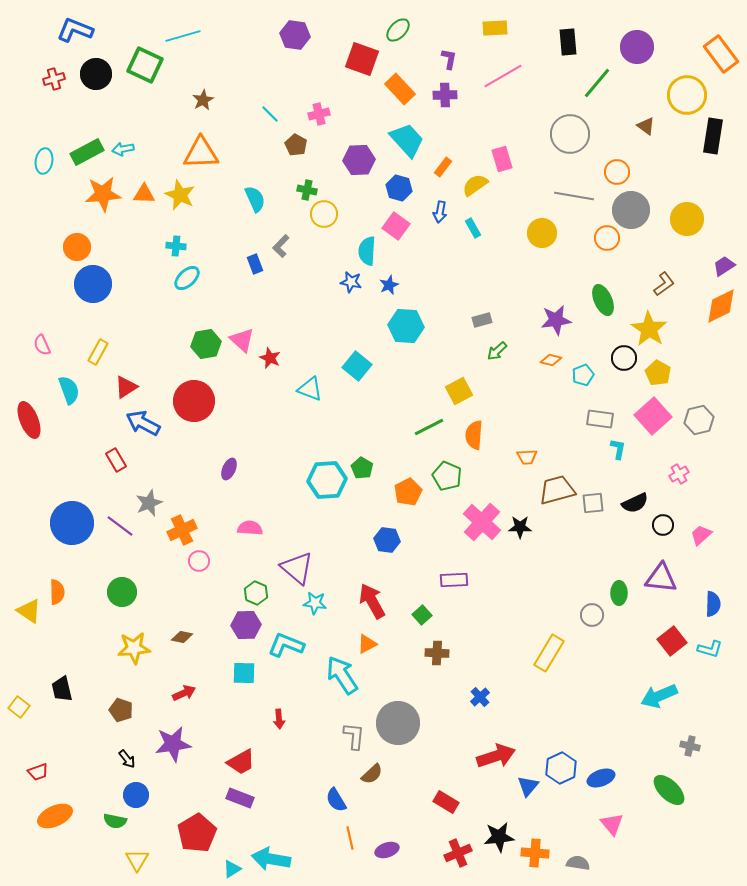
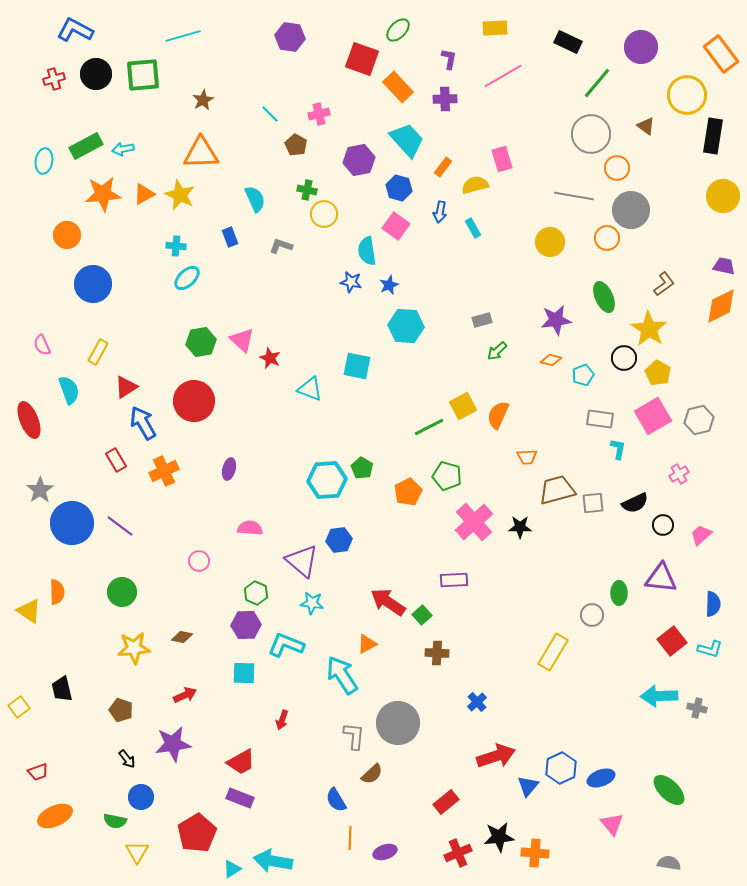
blue L-shape at (75, 30): rotated 6 degrees clockwise
purple hexagon at (295, 35): moved 5 px left, 2 px down
black rectangle at (568, 42): rotated 60 degrees counterclockwise
purple circle at (637, 47): moved 4 px right
green square at (145, 65): moved 2 px left, 10 px down; rotated 30 degrees counterclockwise
orange rectangle at (400, 89): moved 2 px left, 2 px up
purple cross at (445, 95): moved 4 px down
gray circle at (570, 134): moved 21 px right
green rectangle at (87, 152): moved 1 px left, 6 px up
purple hexagon at (359, 160): rotated 8 degrees counterclockwise
orange circle at (617, 172): moved 4 px up
yellow semicircle at (475, 185): rotated 20 degrees clockwise
orange triangle at (144, 194): rotated 30 degrees counterclockwise
yellow circle at (687, 219): moved 36 px right, 23 px up
yellow circle at (542, 233): moved 8 px right, 9 px down
gray L-shape at (281, 246): rotated 65 degrees clockwise
orange circle at (77, 247): moved 10 px left, 12 px up
cyan semicircle at (367, 251): rotated 12 degrees counterclockwise
blue rectangle at (255, 264): moved 25 px left, 27 px up
purple trapezoid at (724, 266): rotated 45 degrees clockwise
green ellipse at (603, 300): moved 1 px right, 3 px up
green hexagon at (206, 344): moved 5 px left, 2 px up
cyan square at (357, 366): rotated 28 degrees counterclockwise
yellow square at (459, 391): moved 4 px right, 15 px down
pink square at (653, 416): rotated 12 degrees clockwise
blue arrow at (143, 423): rotated 32 degrees clockwise
orange semicircle at (474, 435): moved 24 px right, 20 px up; rotated 20 degrees clockwise
purple ellipse at (229, 469): rotated 10 degrees counterclockwise
green pentagon at (447, 476): rotated 8 degrees counterclockwise
gray star at (149, 503): moved 109 px left, 13 px up; rotated 12 degrees counterclockwise
pink cross at (482, 522): moved 8 px left; rotated 6 degrees clockwise
orange cross at (182, 530): moved 18 px left, 59 px up
blue hexagon at (387, 540): moved 48 px left; rotated 15 degrees counterclockwise
purple triangle at (297, 568): moved 5 px right, 7 px up
red arrow at (372, 601): moved 16 px right, 1 px down; rotated 27 degrees counterclockwise
cyan star at (315, 603): moved 3 px left
yellow rectangle at (549, 653): moved 4 px right, 1 px up
red arrow at (184, 693): moved 1 px right, 2 px down
cyan arrow at (659, 696): rotated 21 degrees clockwise
blue cross at (480, 697): moved 3 px left, 5 px down
yellow square at (19, 707): rotated 15 degrees clockwise
red arrow at (279, 719): moved 3 px right, 1 px down; rotated 24 degrees clockwise
gray cross at (690, 746): moved 7 px right, 38 px up
blue circle at (136, 795): moved 5 px right, 2 px down
red rectangle at (446, 802): rotated 70 degrees counterclockwise
orange line at (350, 838): rotated 15 degrees clockwise
purple ellipse at (387, 850): moved 2 px left, 2 px down
cyan arrow at (271, 859): moved 2 px right, 2 px down
yellow triangle at (137, 860): moved 8 px up
gray semicircle at (578, 863): moved 91 px right
